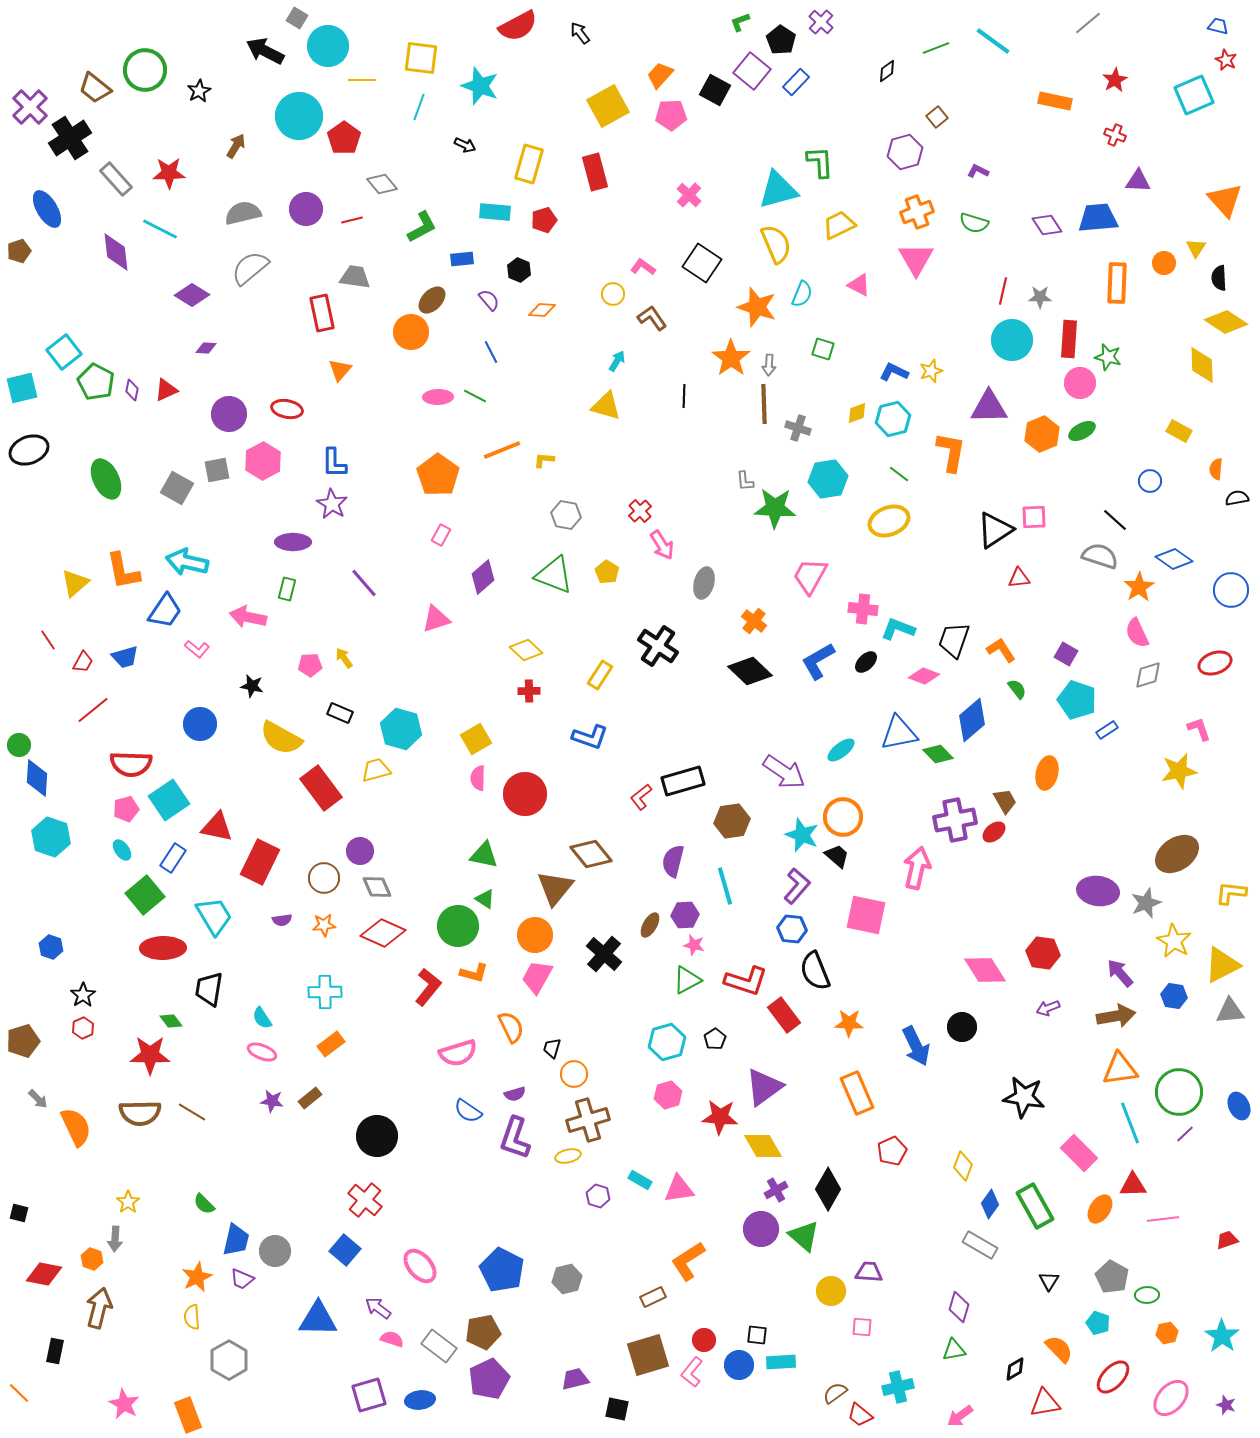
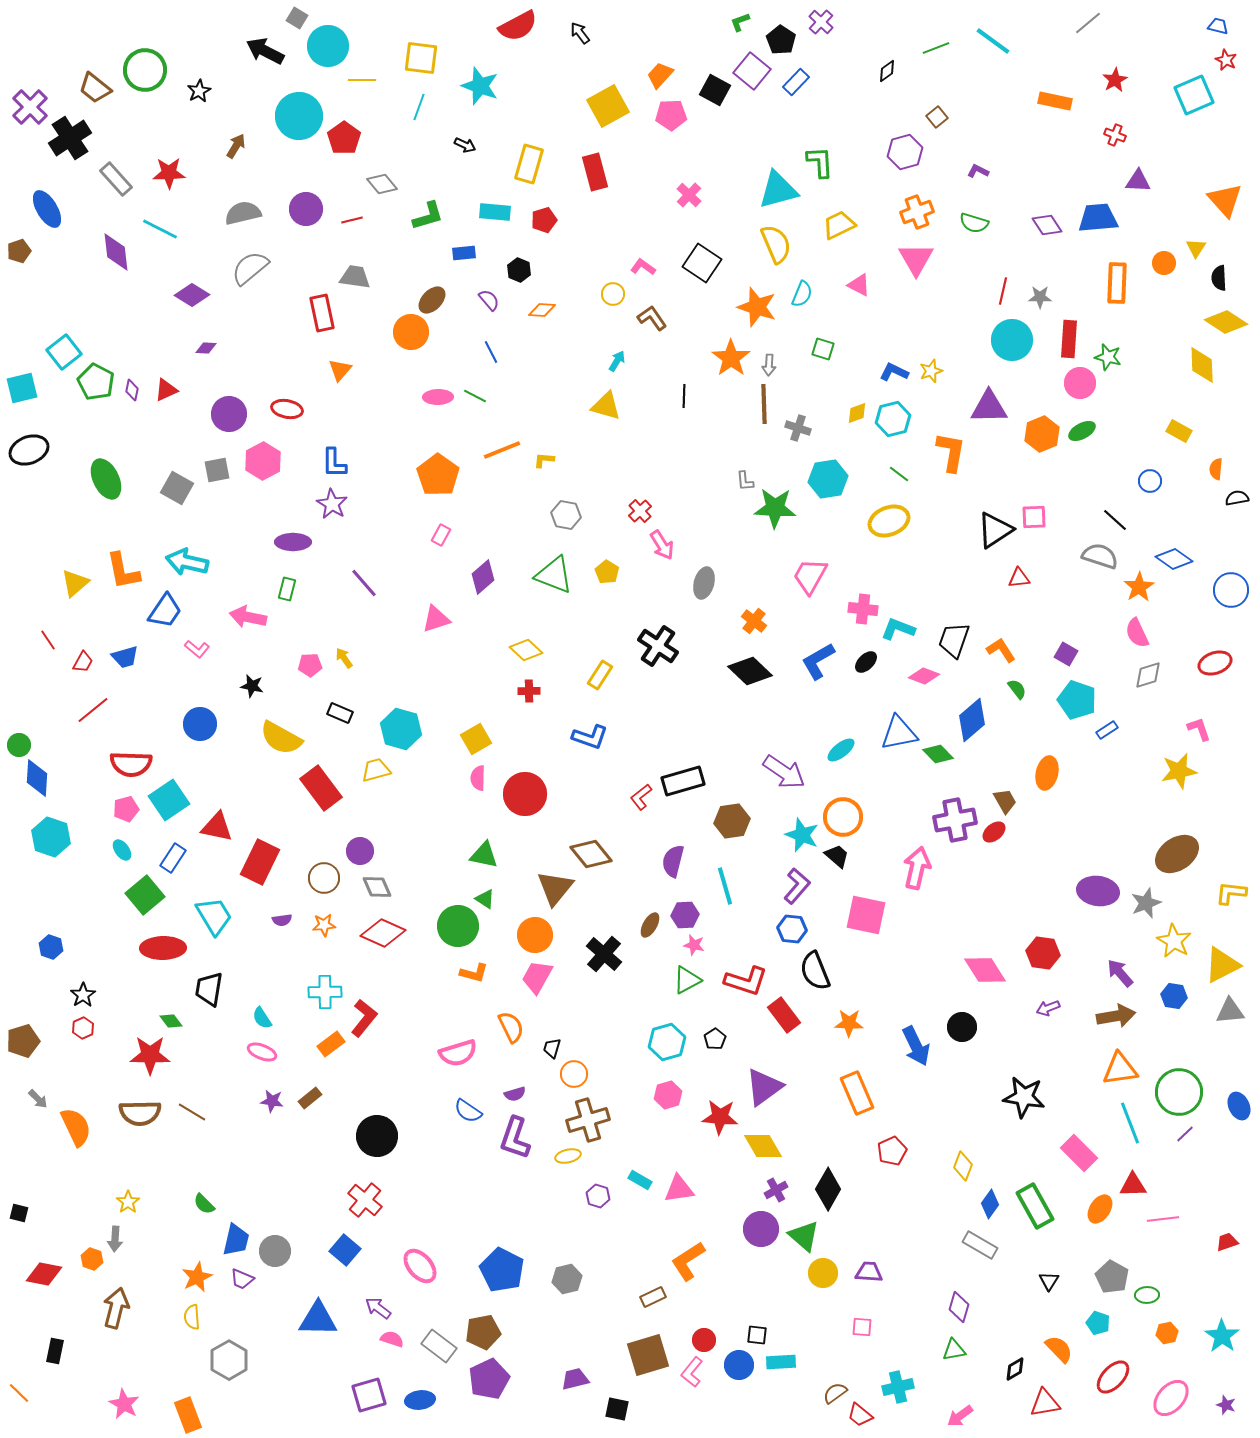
green L-shape at (422, 227): moved 6 px right, 11 px up; rotated 12 degrees clockwise
blue rectangle at (462, 259): moved 2 px right, 6 px up
red L-shape at (428, 987): moved 64 px left, 31 px down
red trapezoid at (1227, 1240): moved 2 px down
yellow circle at (831, 1291): moved 8 px left, 18 px up
brown arrow at (99, 1308): moved 17 px right
